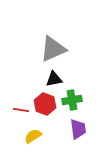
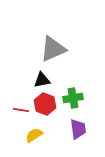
black triangle: moved 12 px left, 1 px down
green cross: moved 1 px right, 2 px up
yellow semicircle: moved 1 px right, 1 px up
